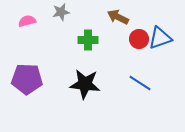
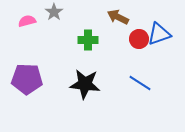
gray star: moved 7 px left; rotated 24 degrees counterclockwise
blue triangle: moved 1 px left, 4 px up
